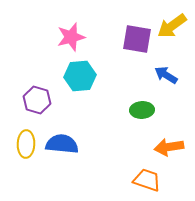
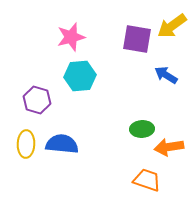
green ellipse: moved 19 px down
